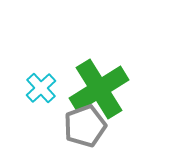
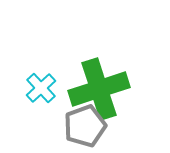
green cross: rotated 14 degrees clockwise
